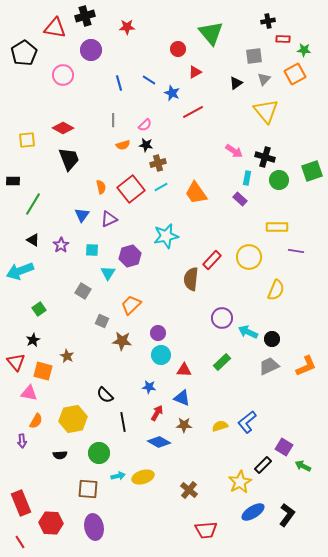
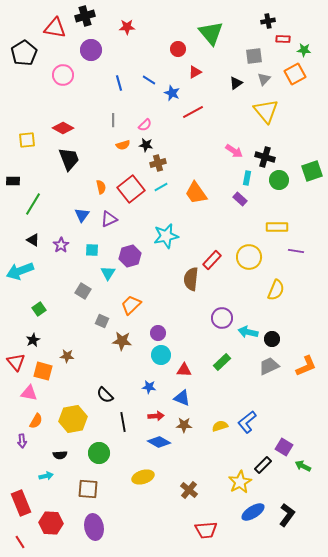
cyan arrow at (248, 332): rotated 12 degrees counterclockwise
brown star at (67, 356): rotated 24 degrees counterclockwise
red arrow at (157, 413): moved 1 px left, 3 px down; rotated 56 degrees clockwise
cyan arrow at (118, 476): moved 72 px left
